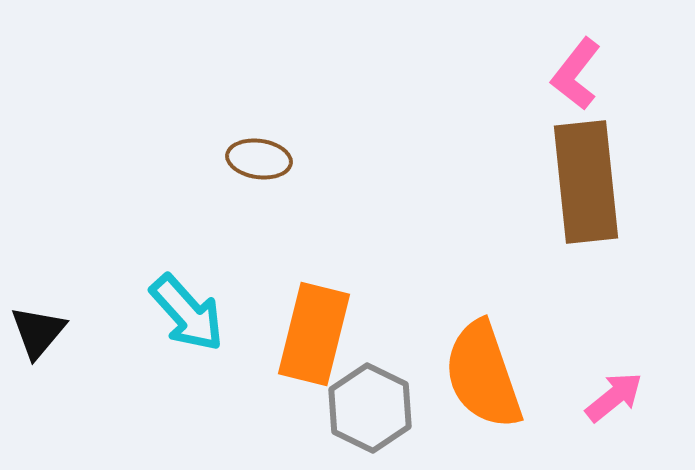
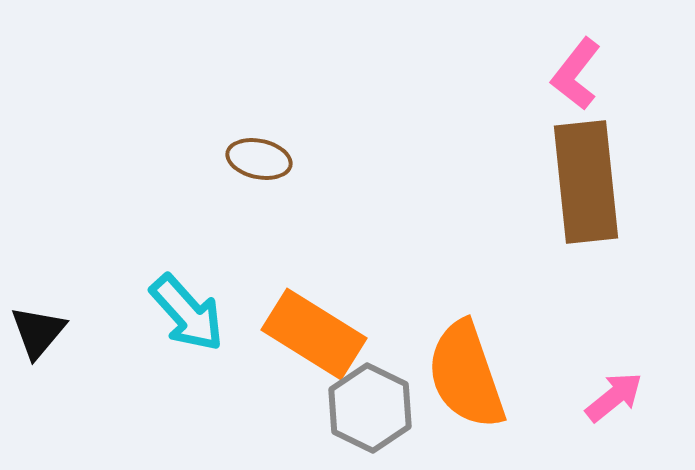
brown ellipse: rotated 4 degrees clockwise
orange rectangle: rotated 72 degrees counterclockwise
orange semicircle: moved 17 px left
